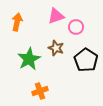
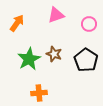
pink triangle: moved 1 px up
orange arrow: moved 1 px down; rotated 24 degrees clockwise
pink circle: moved 13 px right, 3 px up
brown star: moved 2 px left, 6 px down
orange cross: moved 1 px left, 2 px down; rotated 14 degrees clockwise
